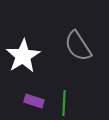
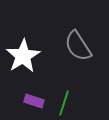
green line: rotated 15 degrees clockwise
